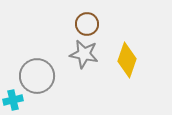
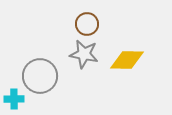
yellow diamond: rotated 72 degrees clockwise
gray circle: moved 3 px right
cyan cross: moved 1 px right, 1 px up; rotated 12 degrees clockwise
